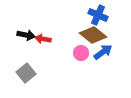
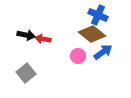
brown diamond: moved 1 px left, 1 px up
pink circle: moved 3 px left, 3 px down
